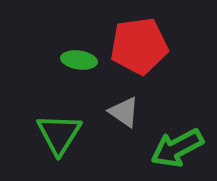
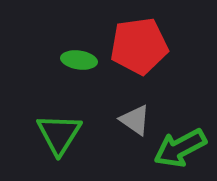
gray triangle: moved 11 px right, 8 px down
green arrow: moved 3 px right
